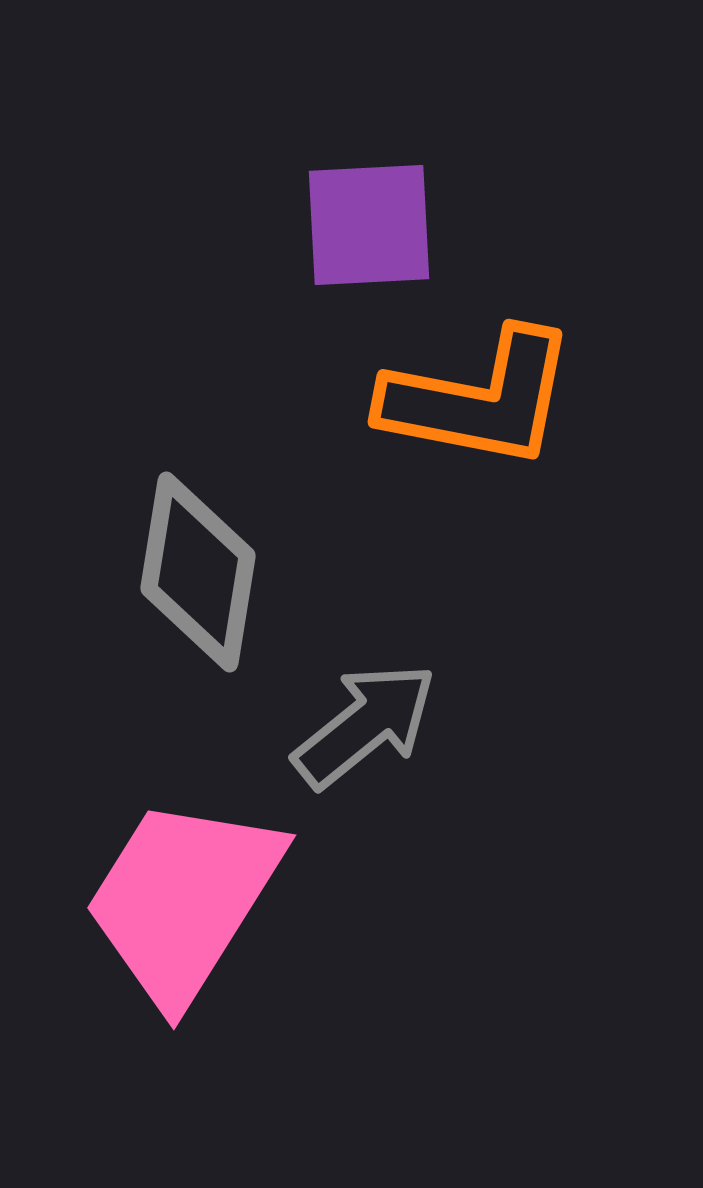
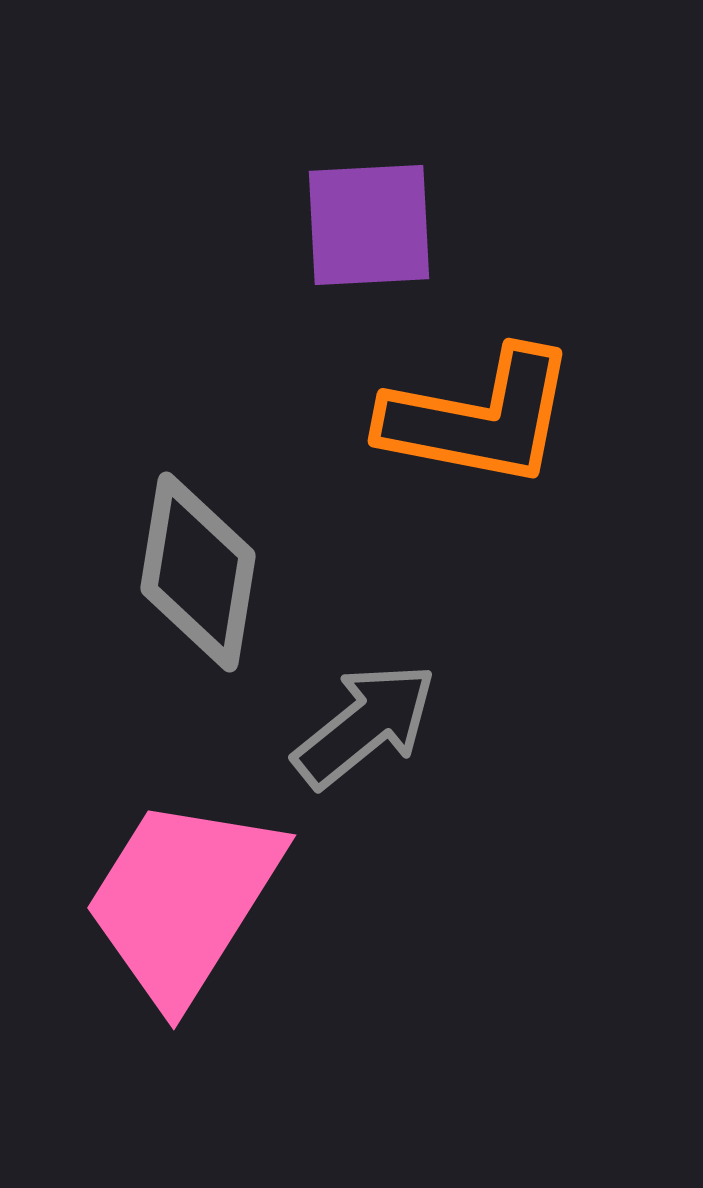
orange L-shape: moved 19 px down
